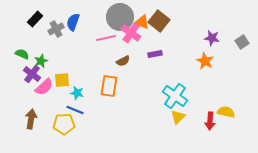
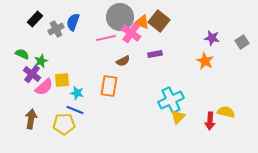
cyan cross: moved 4 px left, 4 px down; rotated 30 degrees clockwise
